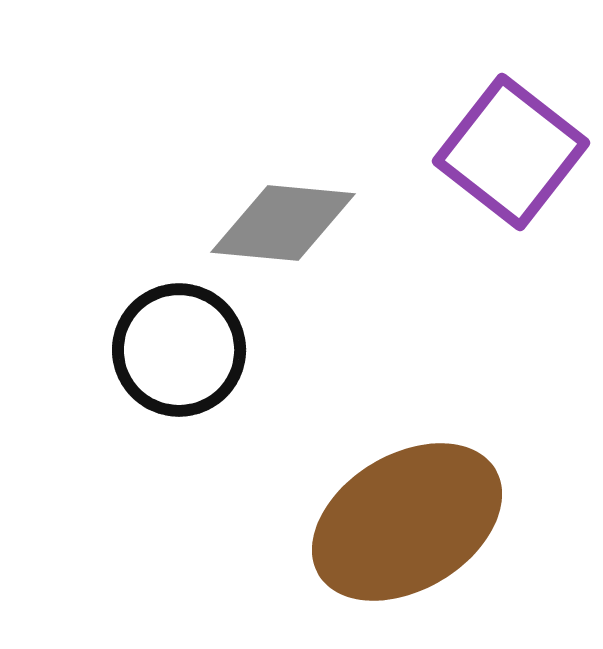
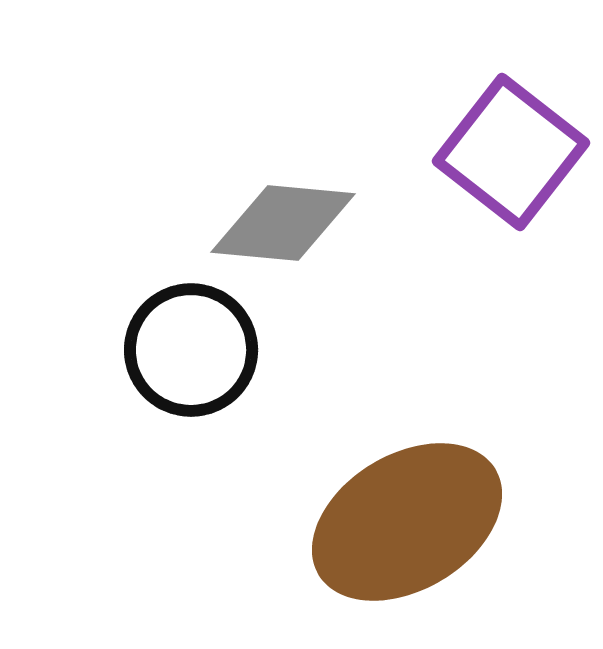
black circle: moved 12 px right
